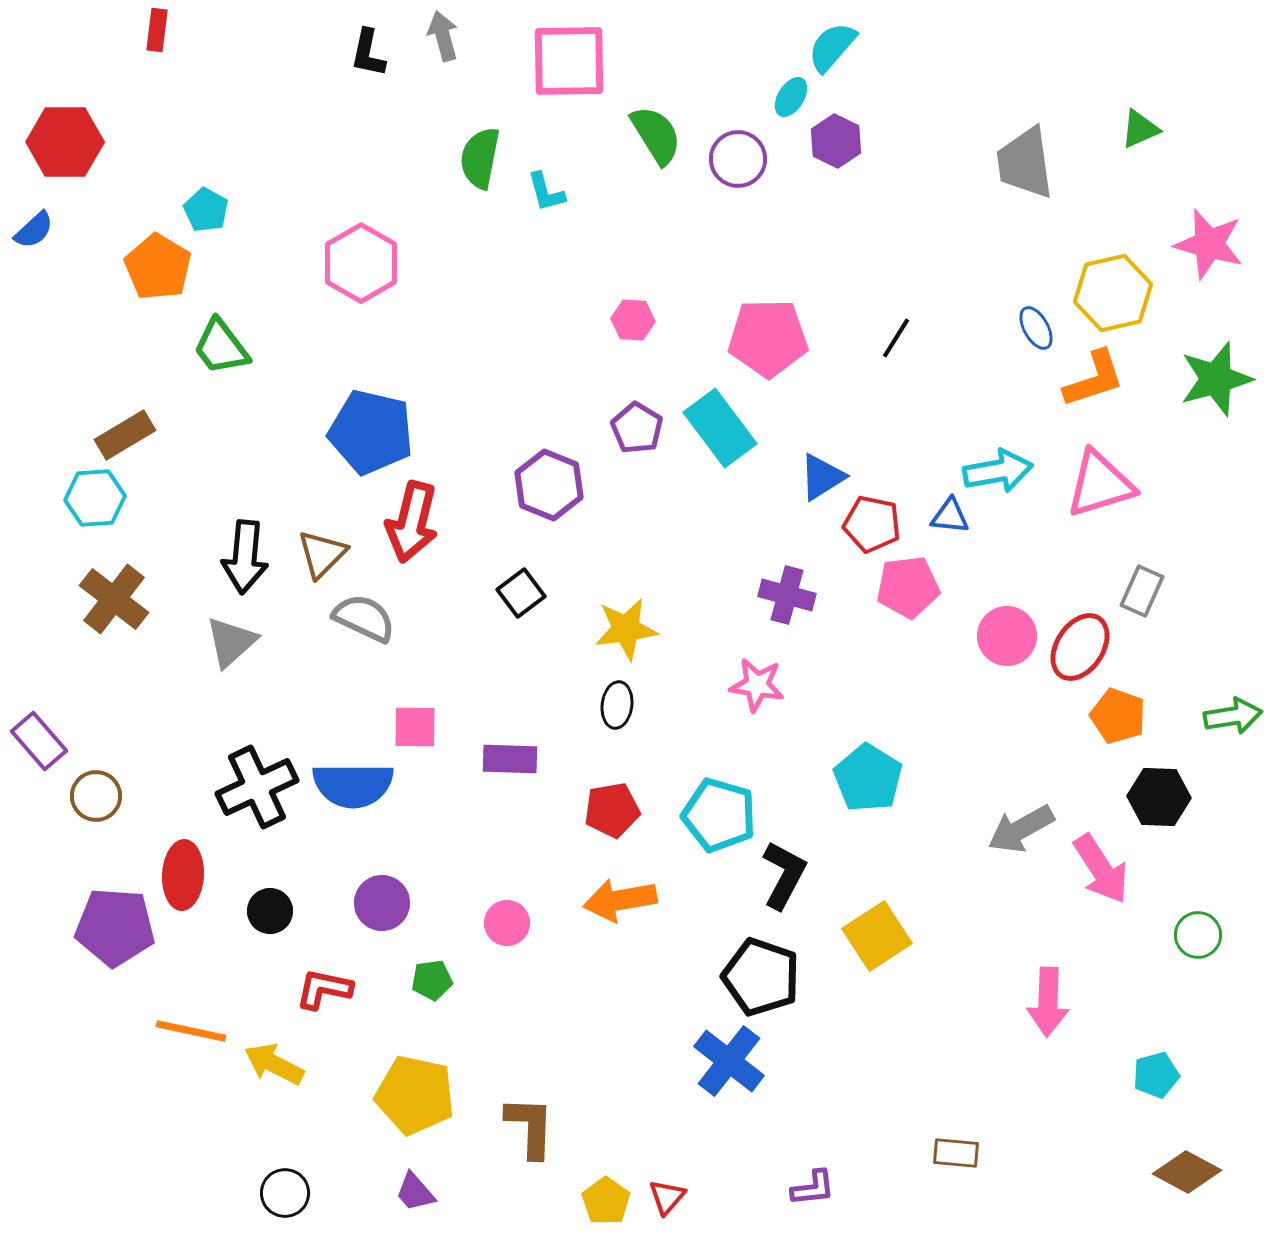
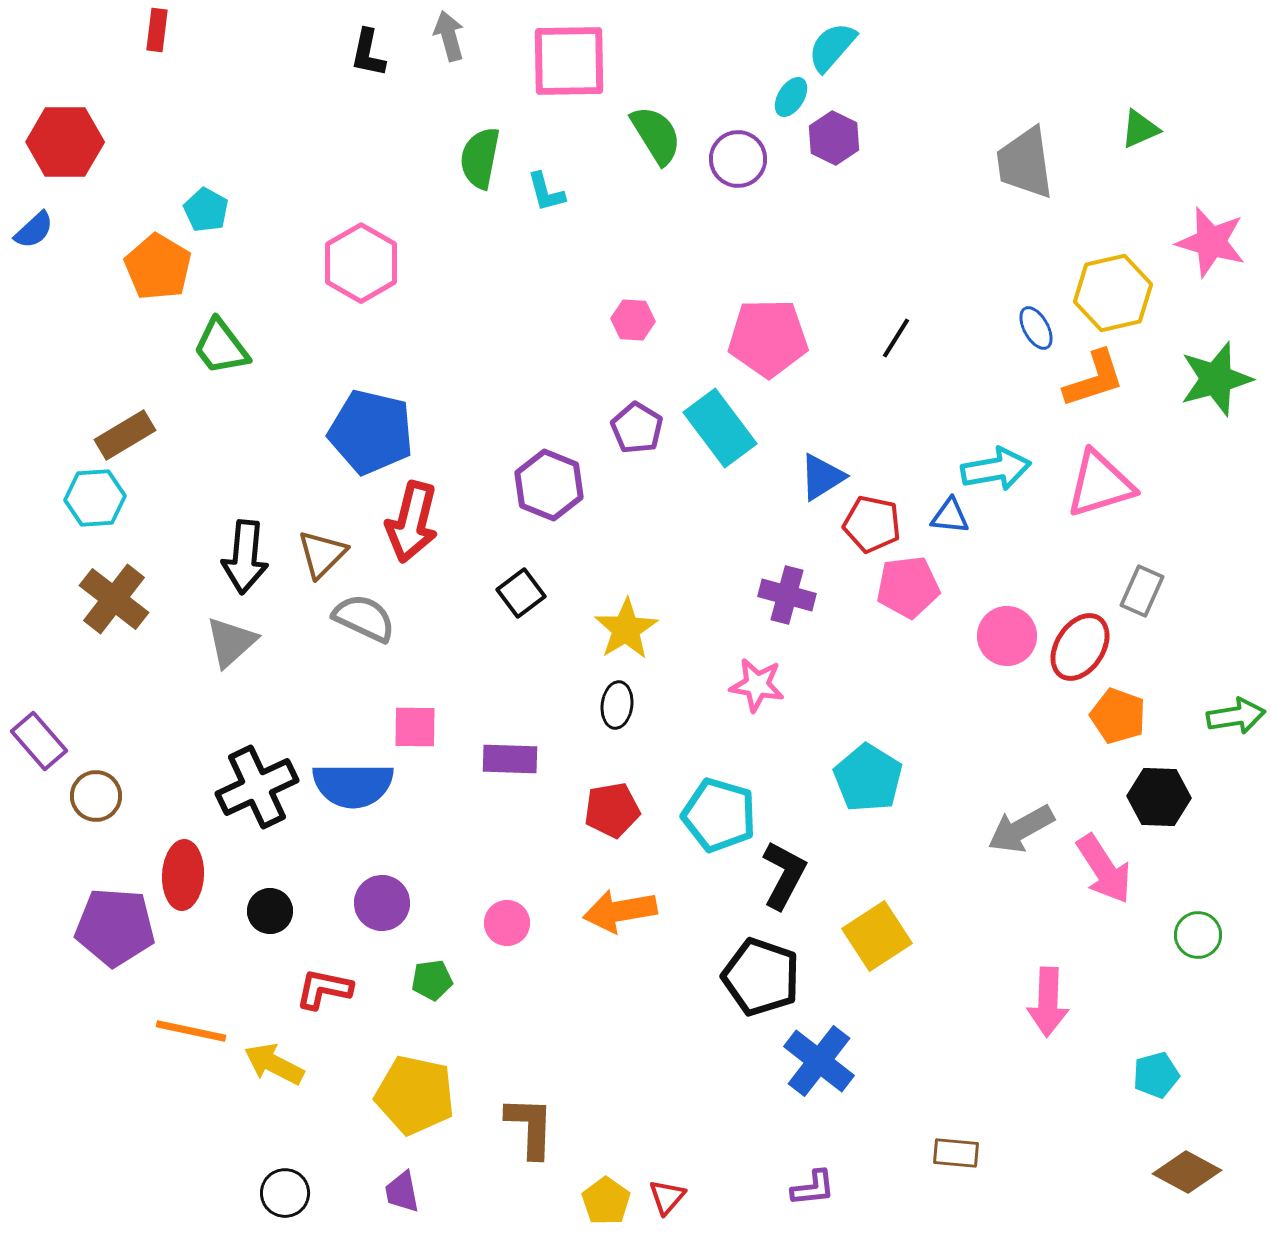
gray arrow at (443, 36): moved 6 px right
purple hexagon at (836, 141): moved 2 px left, 3 px up
pink star at (1209, 244): moved 2 px right, 2 px up
cyan arrow at (998, 471): moved 2 px left, 2 px up
yellow star at (626, 629): rotated 24 degrees counterclockwise
green arrow at (1233, 716): moved 3 px right
pink arrow at (1101, 869): moved 3 px right
orange arrow at (620, 900): moved 11 px down
blue cross at (729, 1061): moved 90 px right
purple trapezoid at (415, 1192): moved 13 px left; rotated 30 degrees clockwise
